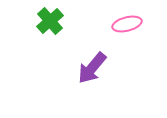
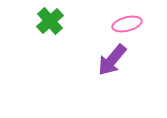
purple arrow: moved 20 px right, 8 px up
